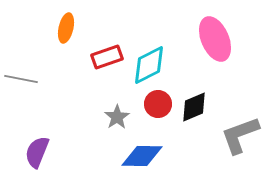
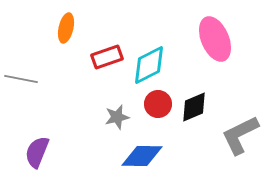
gray star: rotated 20 degrees clockwise
gray L-shape: rotated 6 degrees counterclockwise
